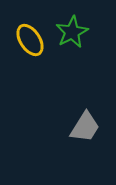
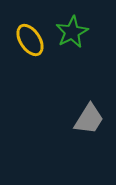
gray trapezoid: moved 4 px right, 8 px up
